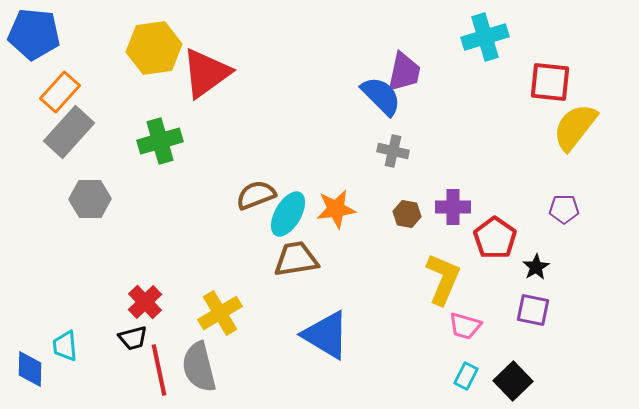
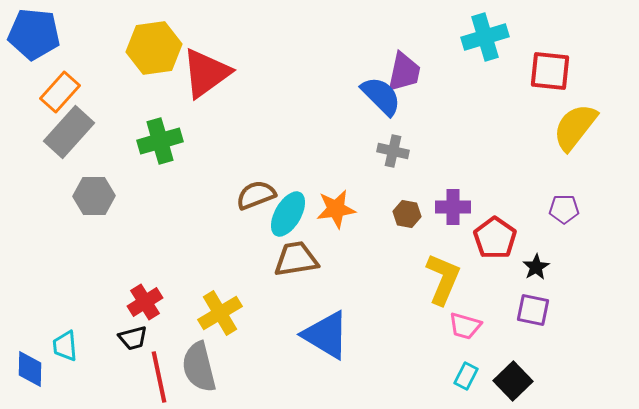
red square: moved 11 px up
gray hexagon: moved 4 px right, 3 px up
red cross: rotated 12 degrees clockwise
red line: moved 7 px down
